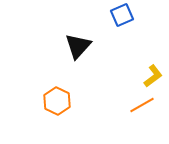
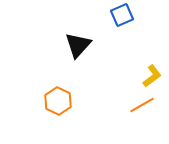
black triangle: moved 1 px up
yellow L-shape: moved 1 px left
orange hexagon: moved 1 px right
